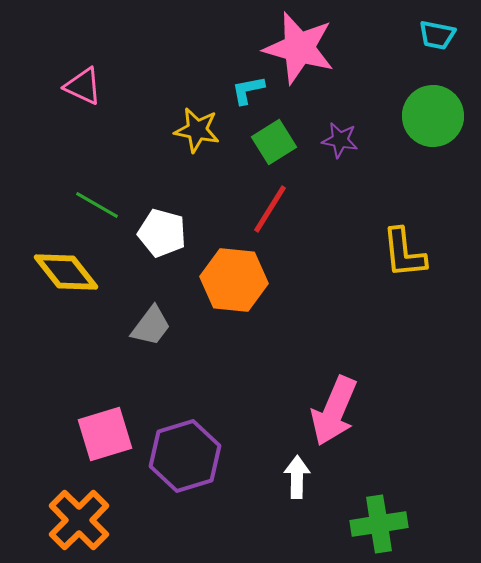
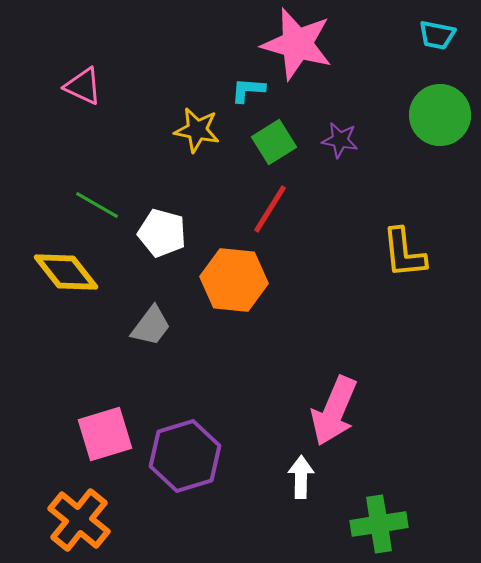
pink star: moved 2 px left, 4 px up
cyan L-shape: rotated 15 degrees clockwise
green circle: moved 7 px right, 1 px up
white arrow: moved 4 px right
orange cross: rotated 6 degrees counterclockwise
